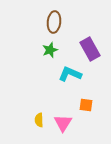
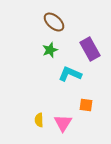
brown ellipse: rotated 55 degrees counterclockwise
